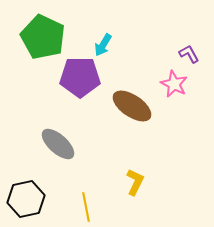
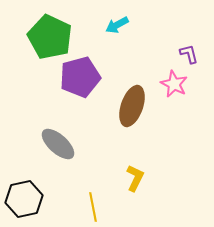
green pentagon: moved 7 px right
cyan arrow: moved 14 px right, 20 px up; rotated 30 degrees clockwise
purple L-shape: rotated 15 degrees clockwise
purple pentagon: rotated 15 degrees counterclockwise
brown ellipse: rotated 75 degrees clockwise
yellow L-shape: moved 4 px up
black hexagon: moved 2 px left
yellow line: moved 7 px right
